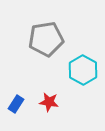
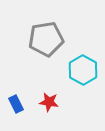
blue rectangle: rotated 60 degrees counterclockwise
